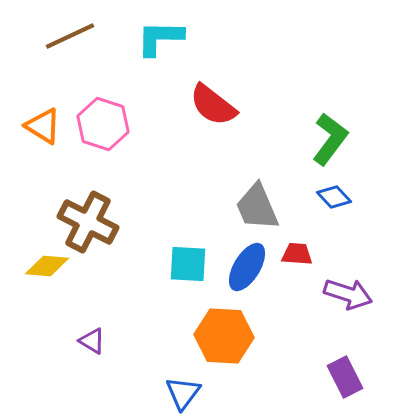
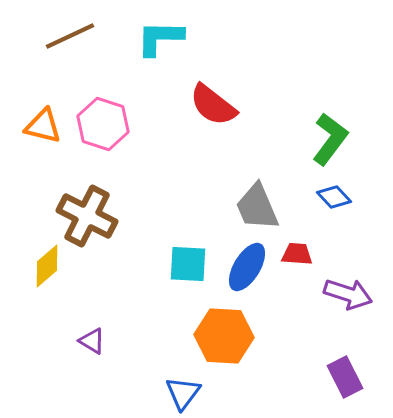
orange triangle: rotated 18 degrees counterclockwise
brown cross: moved 1 px left, 6 px up
yellow diamond: rotated 45 degrees counterclockwise
